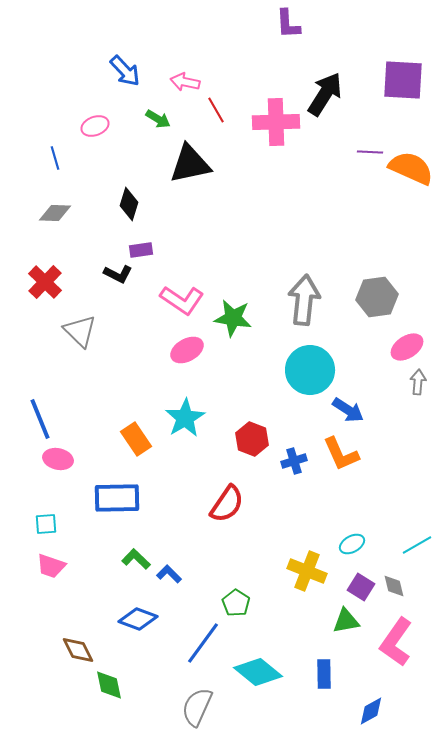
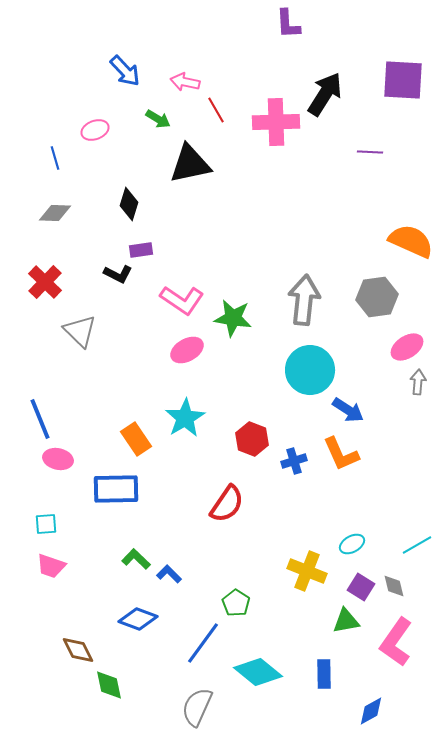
pink ellipse at (95, 126): moved 4 px down
orange semicircle at (411, 168): moved 73 px down
blue rectangle at (117, 498): moved 1 px left, 9 px up
